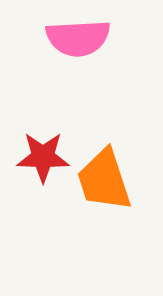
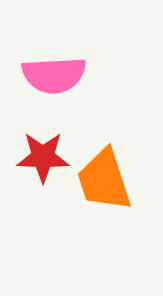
pink semicircle: moved 24 px left, 37 px down
